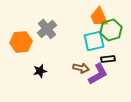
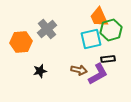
cyan square: moved 3 px left, 2 px up
brown arrow: moved 2 px left, 2 px down
